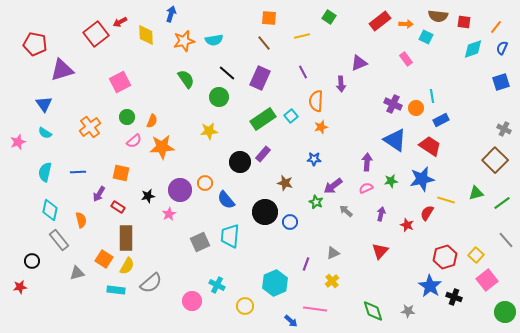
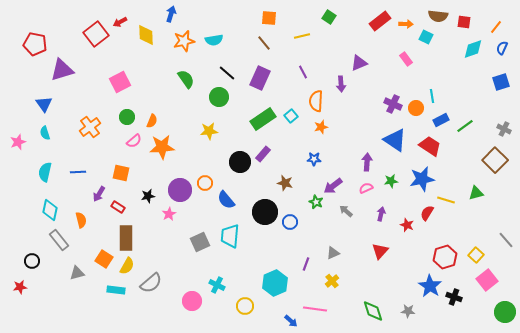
cyan semicircle at (45, 133): rotated 40 degrees clockwise
green line at (502, 203): moved 37 px left, 77 px up
